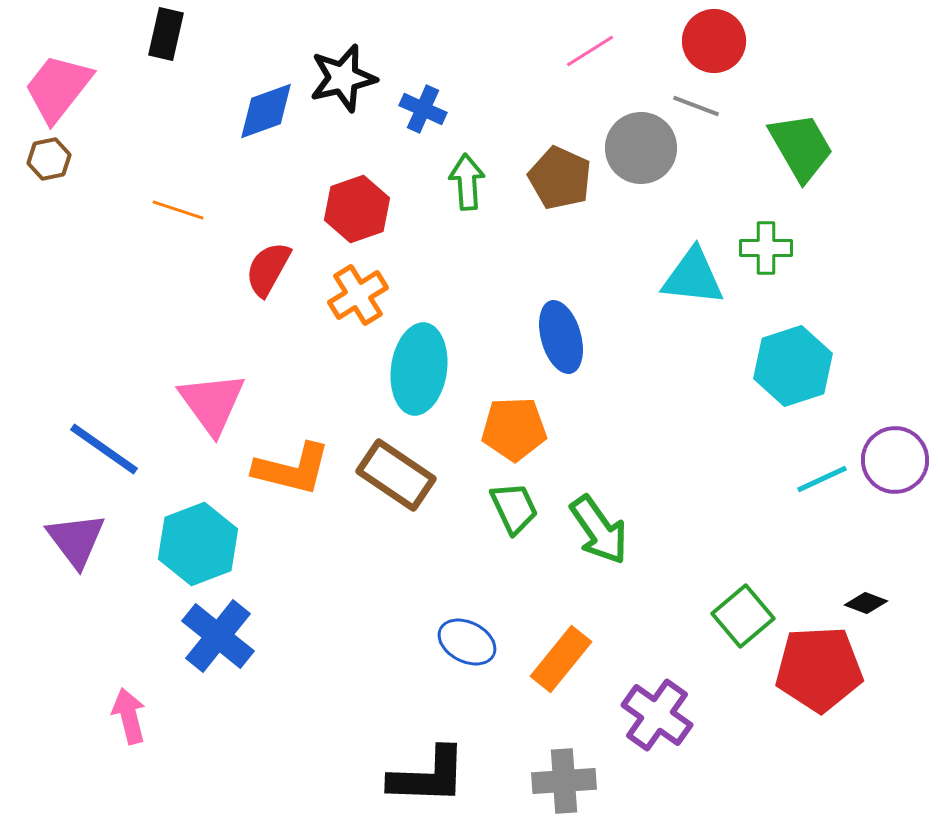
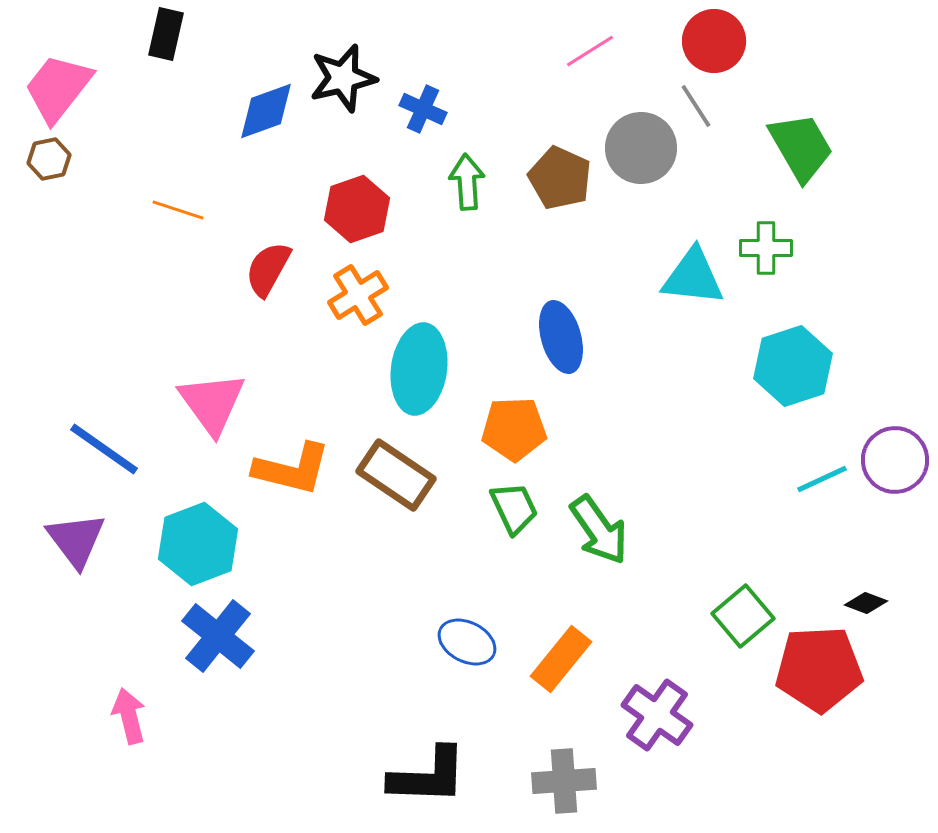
gray line at (696, 106): rotated 36 degrees clockwise
